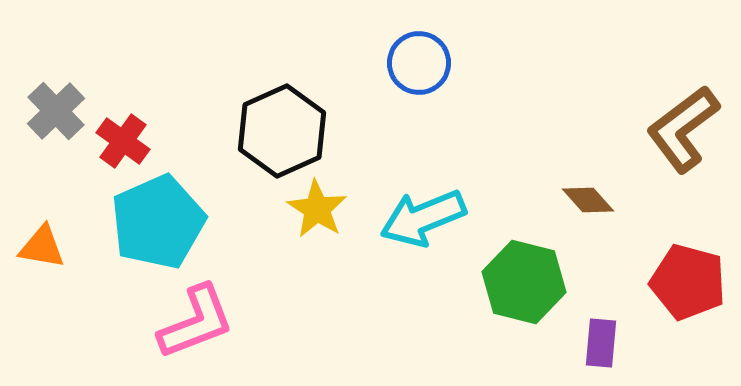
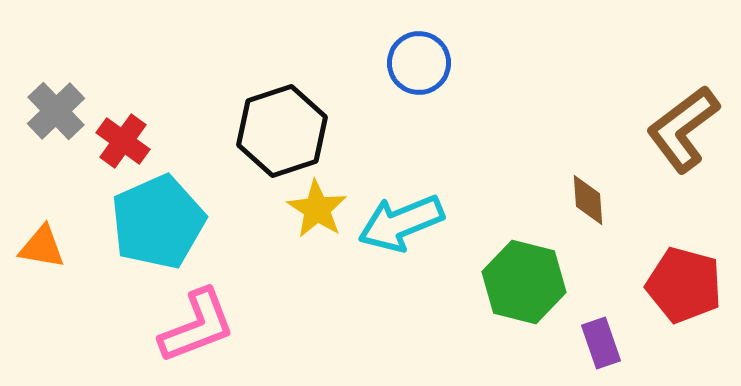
black hexagon: rotated 6 degrees clockwise
brown diamond: rotated 38 degrees clockwise
cyan arrow: moved 22 px left, 5 px down
red pentagon: moved 4 px left, 3 px down
pink L-shape: moved 1 px right, 4 px down
purple rectangle: rotated 24 degrees counterclockwise
